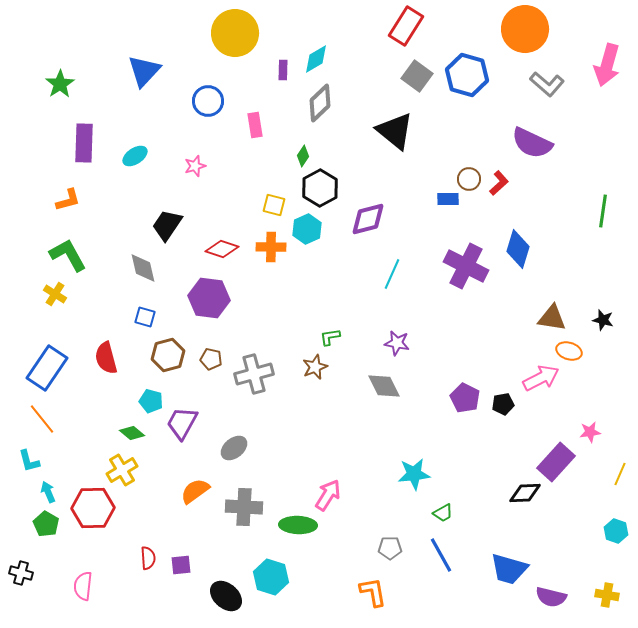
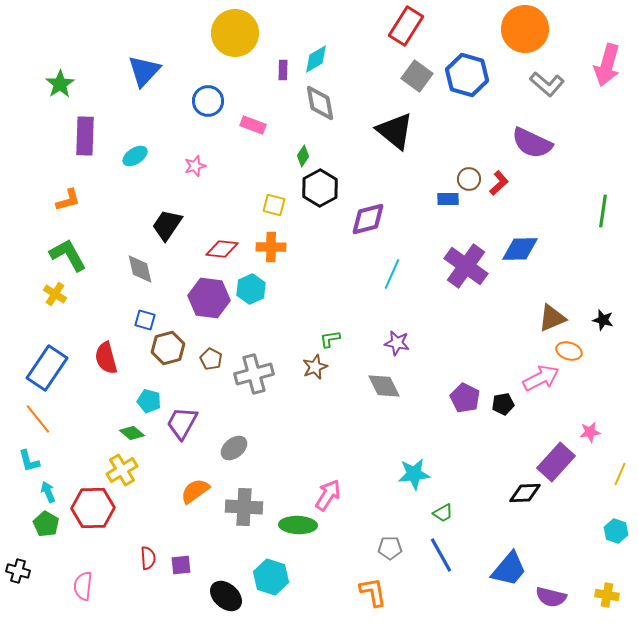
gray diamond at (320, 103): rotated 57 degrees counterclockwise
pink rectangle at (255, 125): moved 2 px left; rotated 60 degrees counterclockwise
purple rectangle at (84, 143): moved 1 px right, 7 px up
cyan hexagon at (307, 229): moved 56 px left, 60 px down
red diamond at (222, 249): rotated 12 degrees counterclockwise
blue diamond at (518, 249): moved 2 px right; rotated 72 degrees clockwise
purple cross at (466, 266): rotated 9 degrees clockwise
gray diamond at (143, 268): moved 3 px left, 1 px down
blue square at (145, 317): moved 3 px down
brown triangle at (552, 318): rotated 32 degrees counterclockwise
green L-shape at (330, 337): moved 2 px down
brown hexagon at (168, 355): moved 7 px up
brown pentagon at (211, 359): rotated 15 degrees clockwise
cyan pentagon at (151, 401): moved 2 px left
orange line at (42, 419): moved 4 px left
blue trapezoid at (509, 569): rotated 66 degrees counterclockwise
black cross at (21, 573): moved 3 px left, 2 px up
